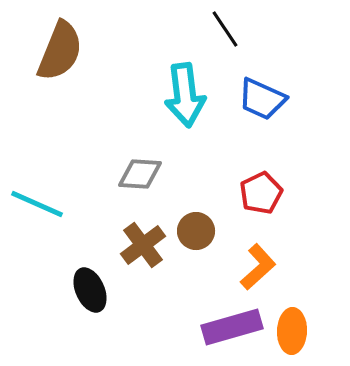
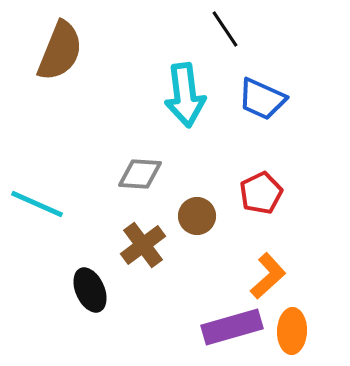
brown circle: moved 1 px right, 15 px up
orange L-shape: moved 10 px right, 9 px down
